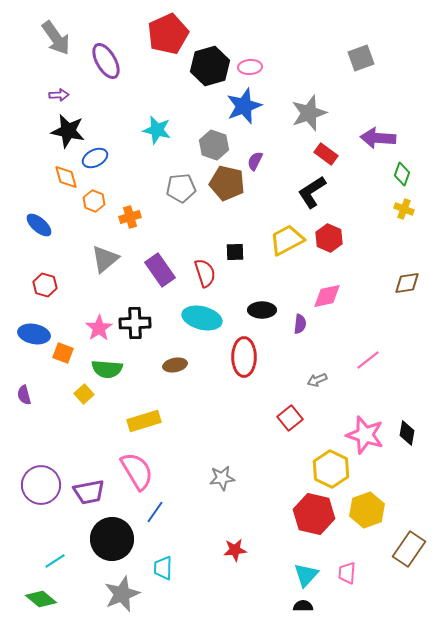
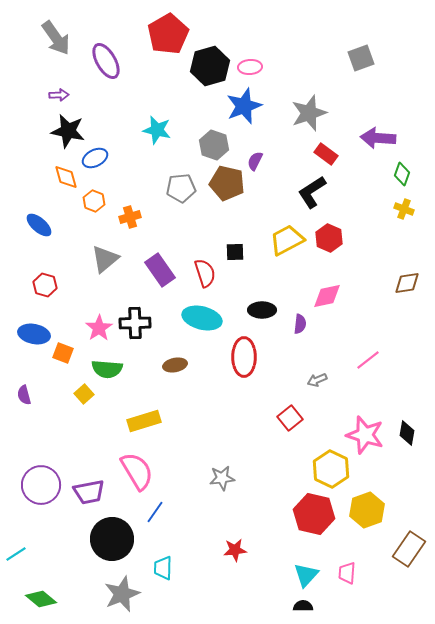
red pentagon at (168, 34): rotated 6 degrees counterclockwise
cyan line at (55, 561): moved 39 px left, 7 px up
